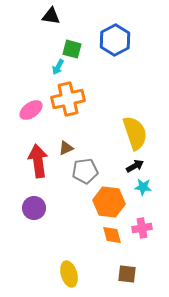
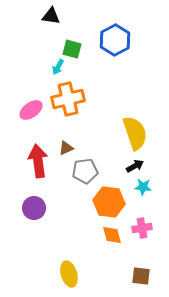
brown square: moved 14 px right, 2 px down
